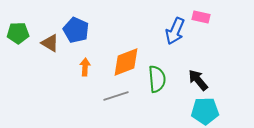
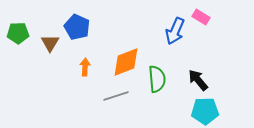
pink rectangle: rotated 18 degrees clockwise
blue pentagon: moved 1 px right, 3 px up
brown triangle: rotated 30 degrees clockwise
